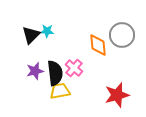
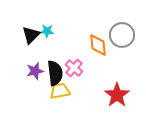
red star: rotated 20 degrees counterclockwise
